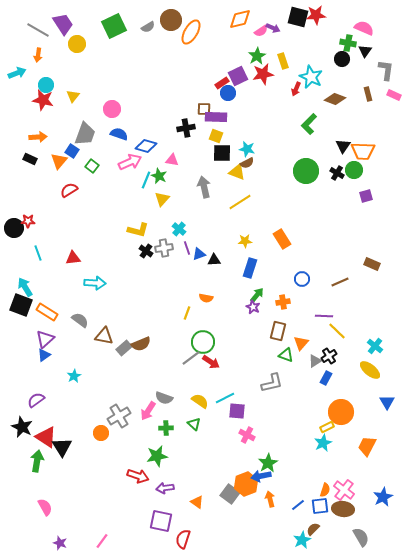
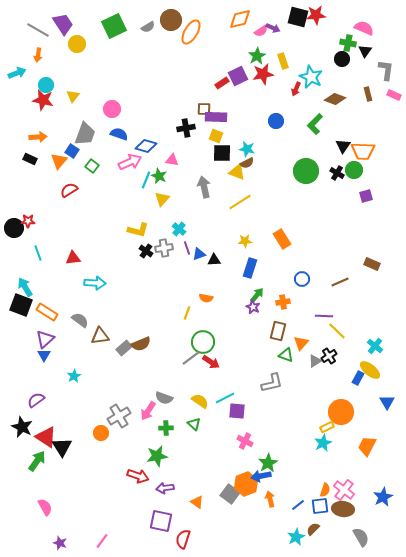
blue circle at (228, 93): moved 48 px right, 28 px down
green L-shape at (309, 124): moved 6 px right
brown triangle at (104, 336): moved 4 px left; rotated 18 degrees counterclockwise
blue triangle at (44, 355): rotated 24 degrees counterclockwise
blue rectangle at (326, 378): moved 32 px right
pink cross at (247, 435): moved 2 px left, 6 px down
green arrow at (37, 461): rotated 25 degrees clockwise
cyan star at (302, 540): moved 6 px left, 3 px up
